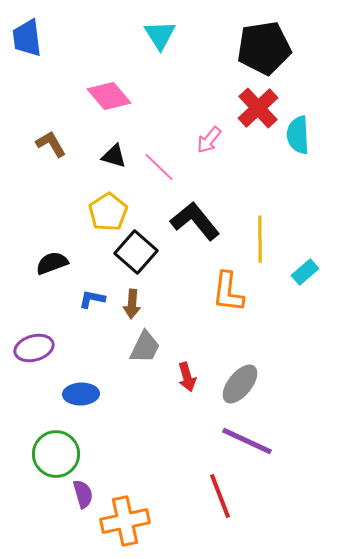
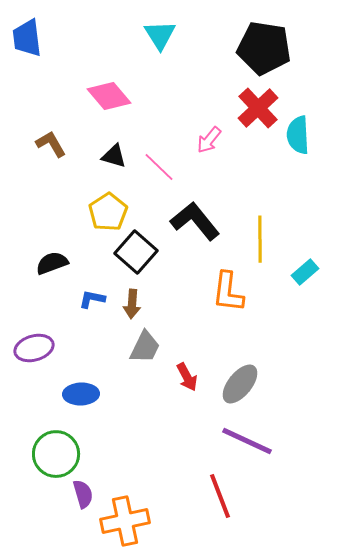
black pentagon: rotated 18 degrees clockwise
red arrow: rotated 12 degrees counterclockwise
